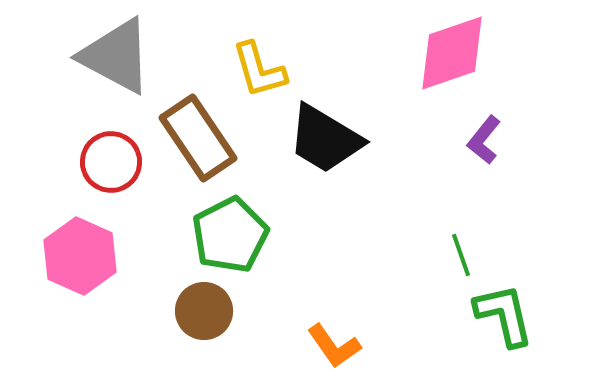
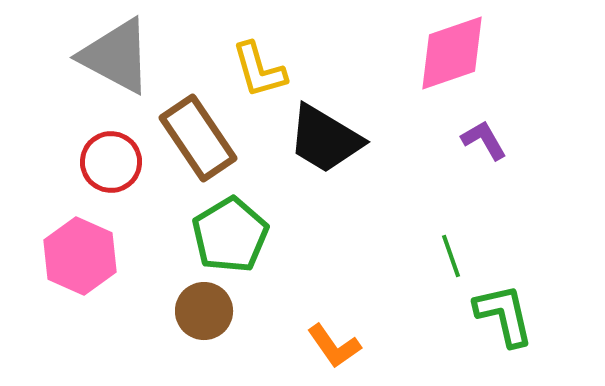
purple L-shape: rotated 111 degrees clockwise
green pentagon: rotated 4 degrees counterclockwise
green line: moved 10 px left, 1 px down
